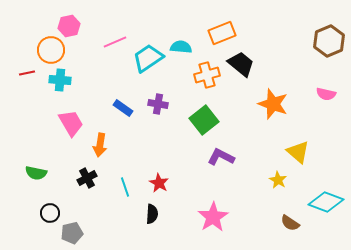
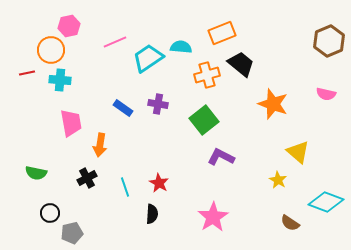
pink trapezoid: rotated 20 degrees clockwise
